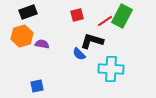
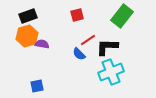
black rectangle: moved 4 px down
green rectangle: rotated 10 degrees clockwise
red line: moved 17 px left, 19 px down
orange hexagon: moved 5 px right
black L-shape: moved 15 px right, 6 px down; rotated 15 degrees counterclockwise
cyan cross: moved 3 px down; rotated 25 degrees counterclockwise
